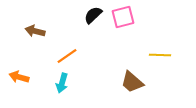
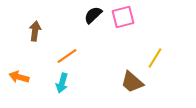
brown arrow: rotated 84 degrees clockwise
yellow line: moved 5 px left, 3 px down; rotated 60 degrees counterclockwise
